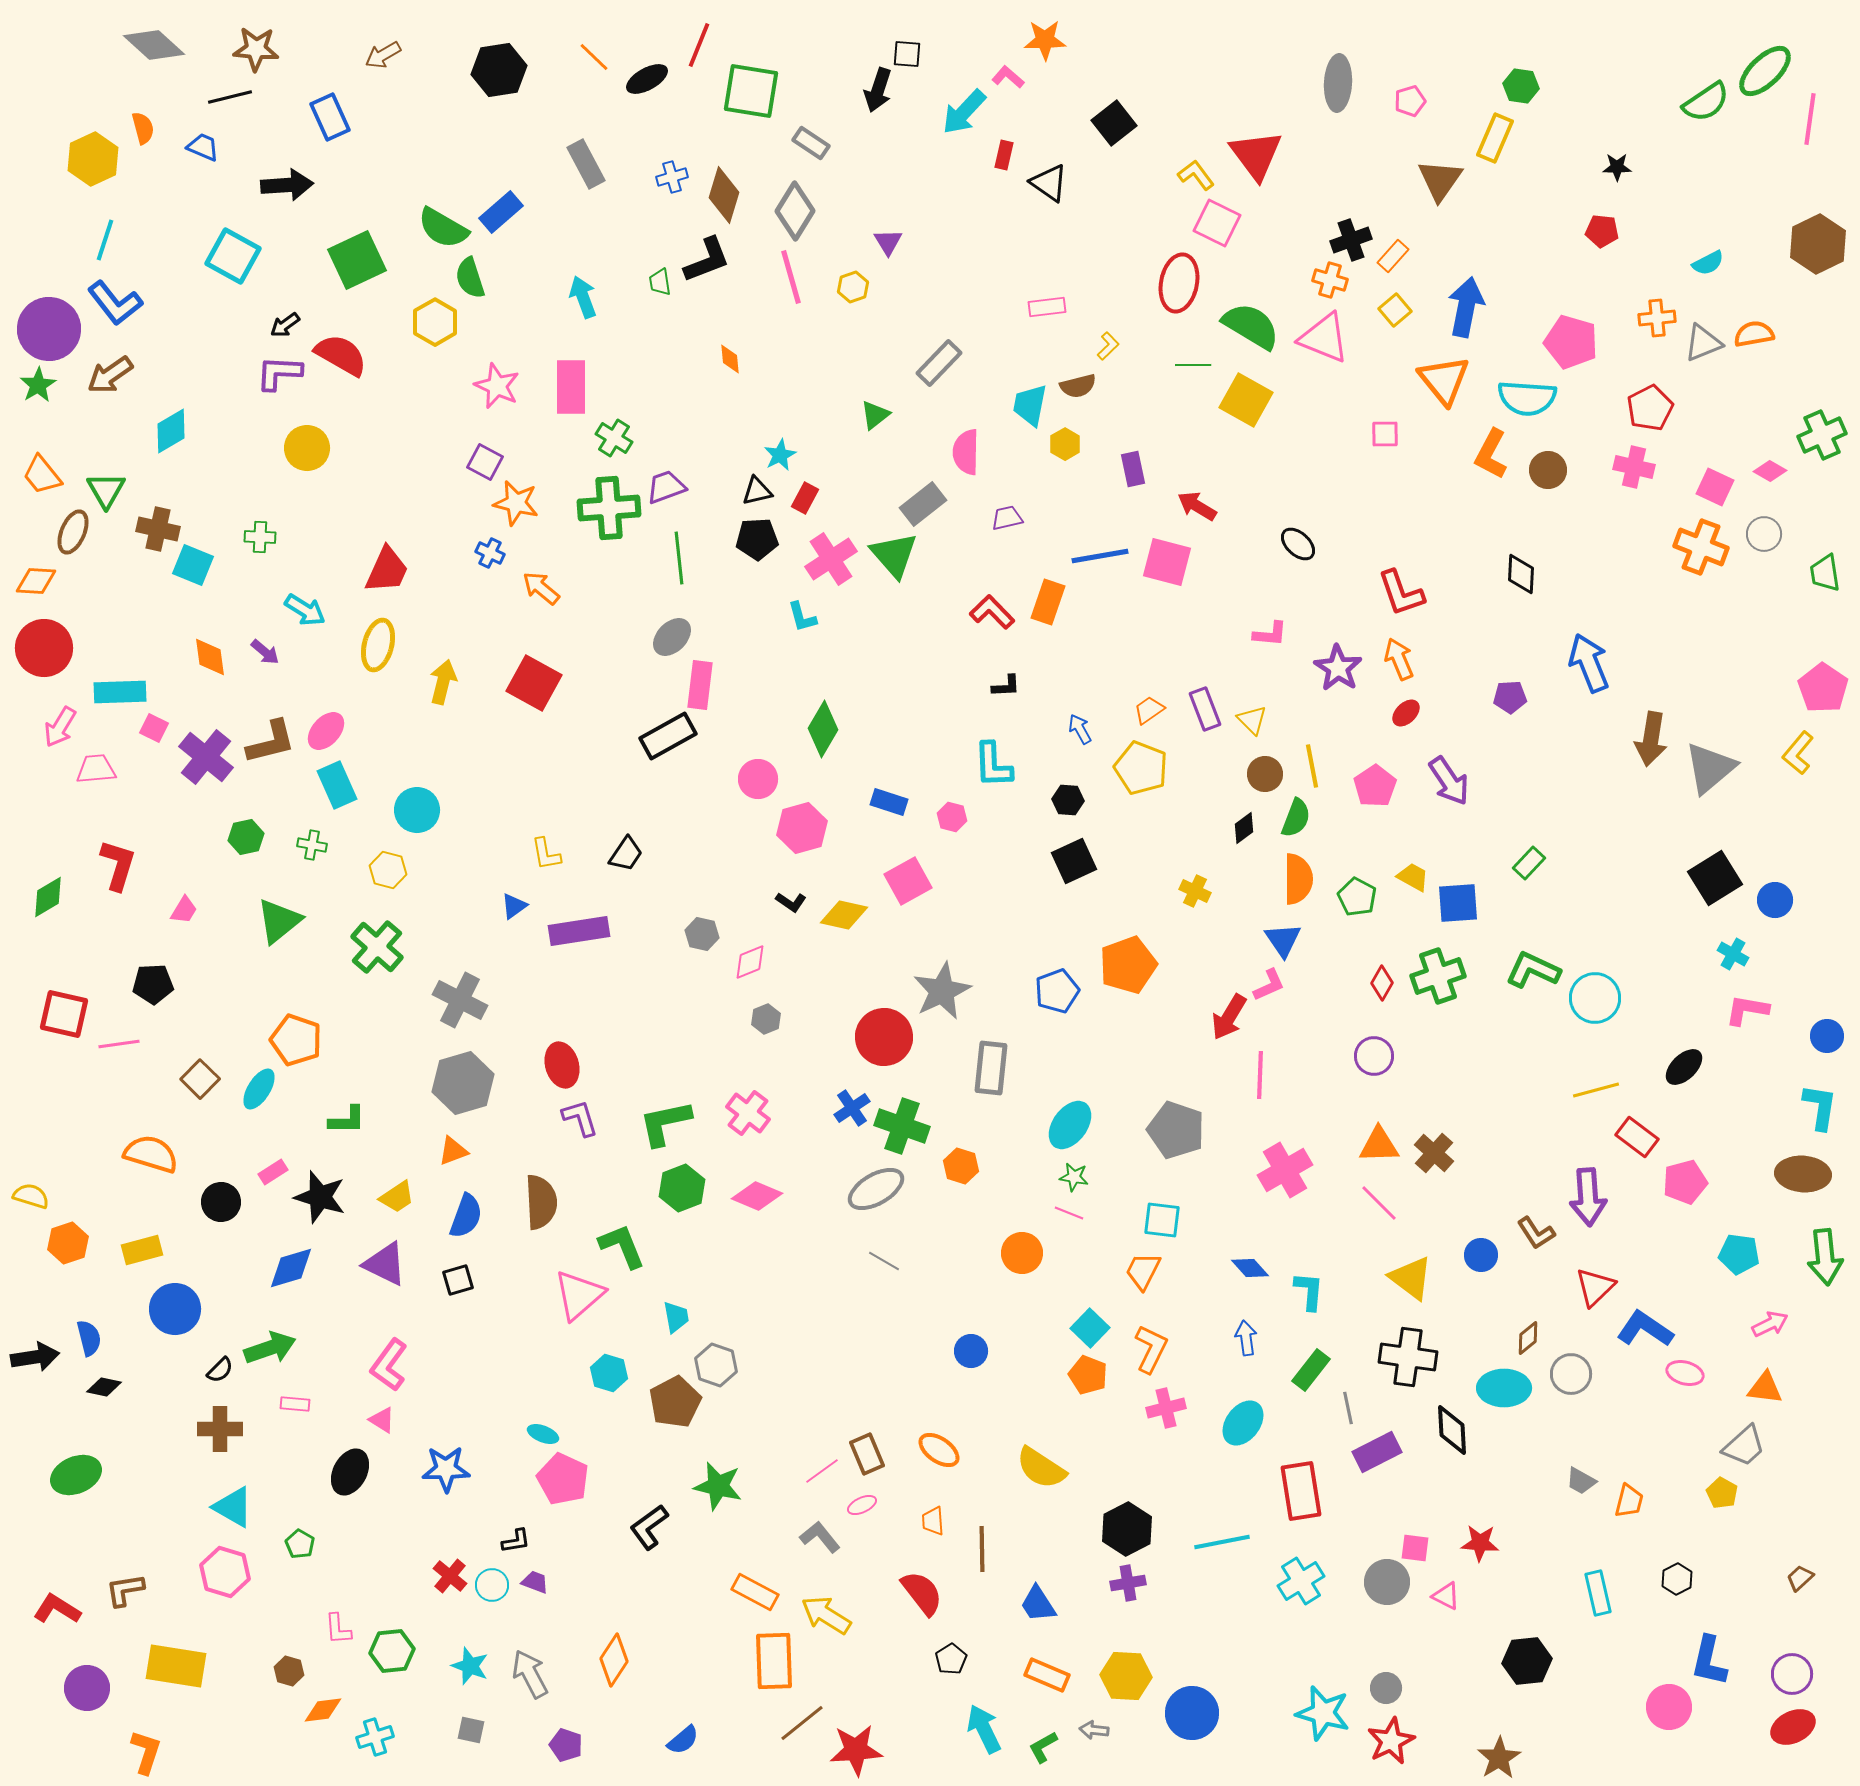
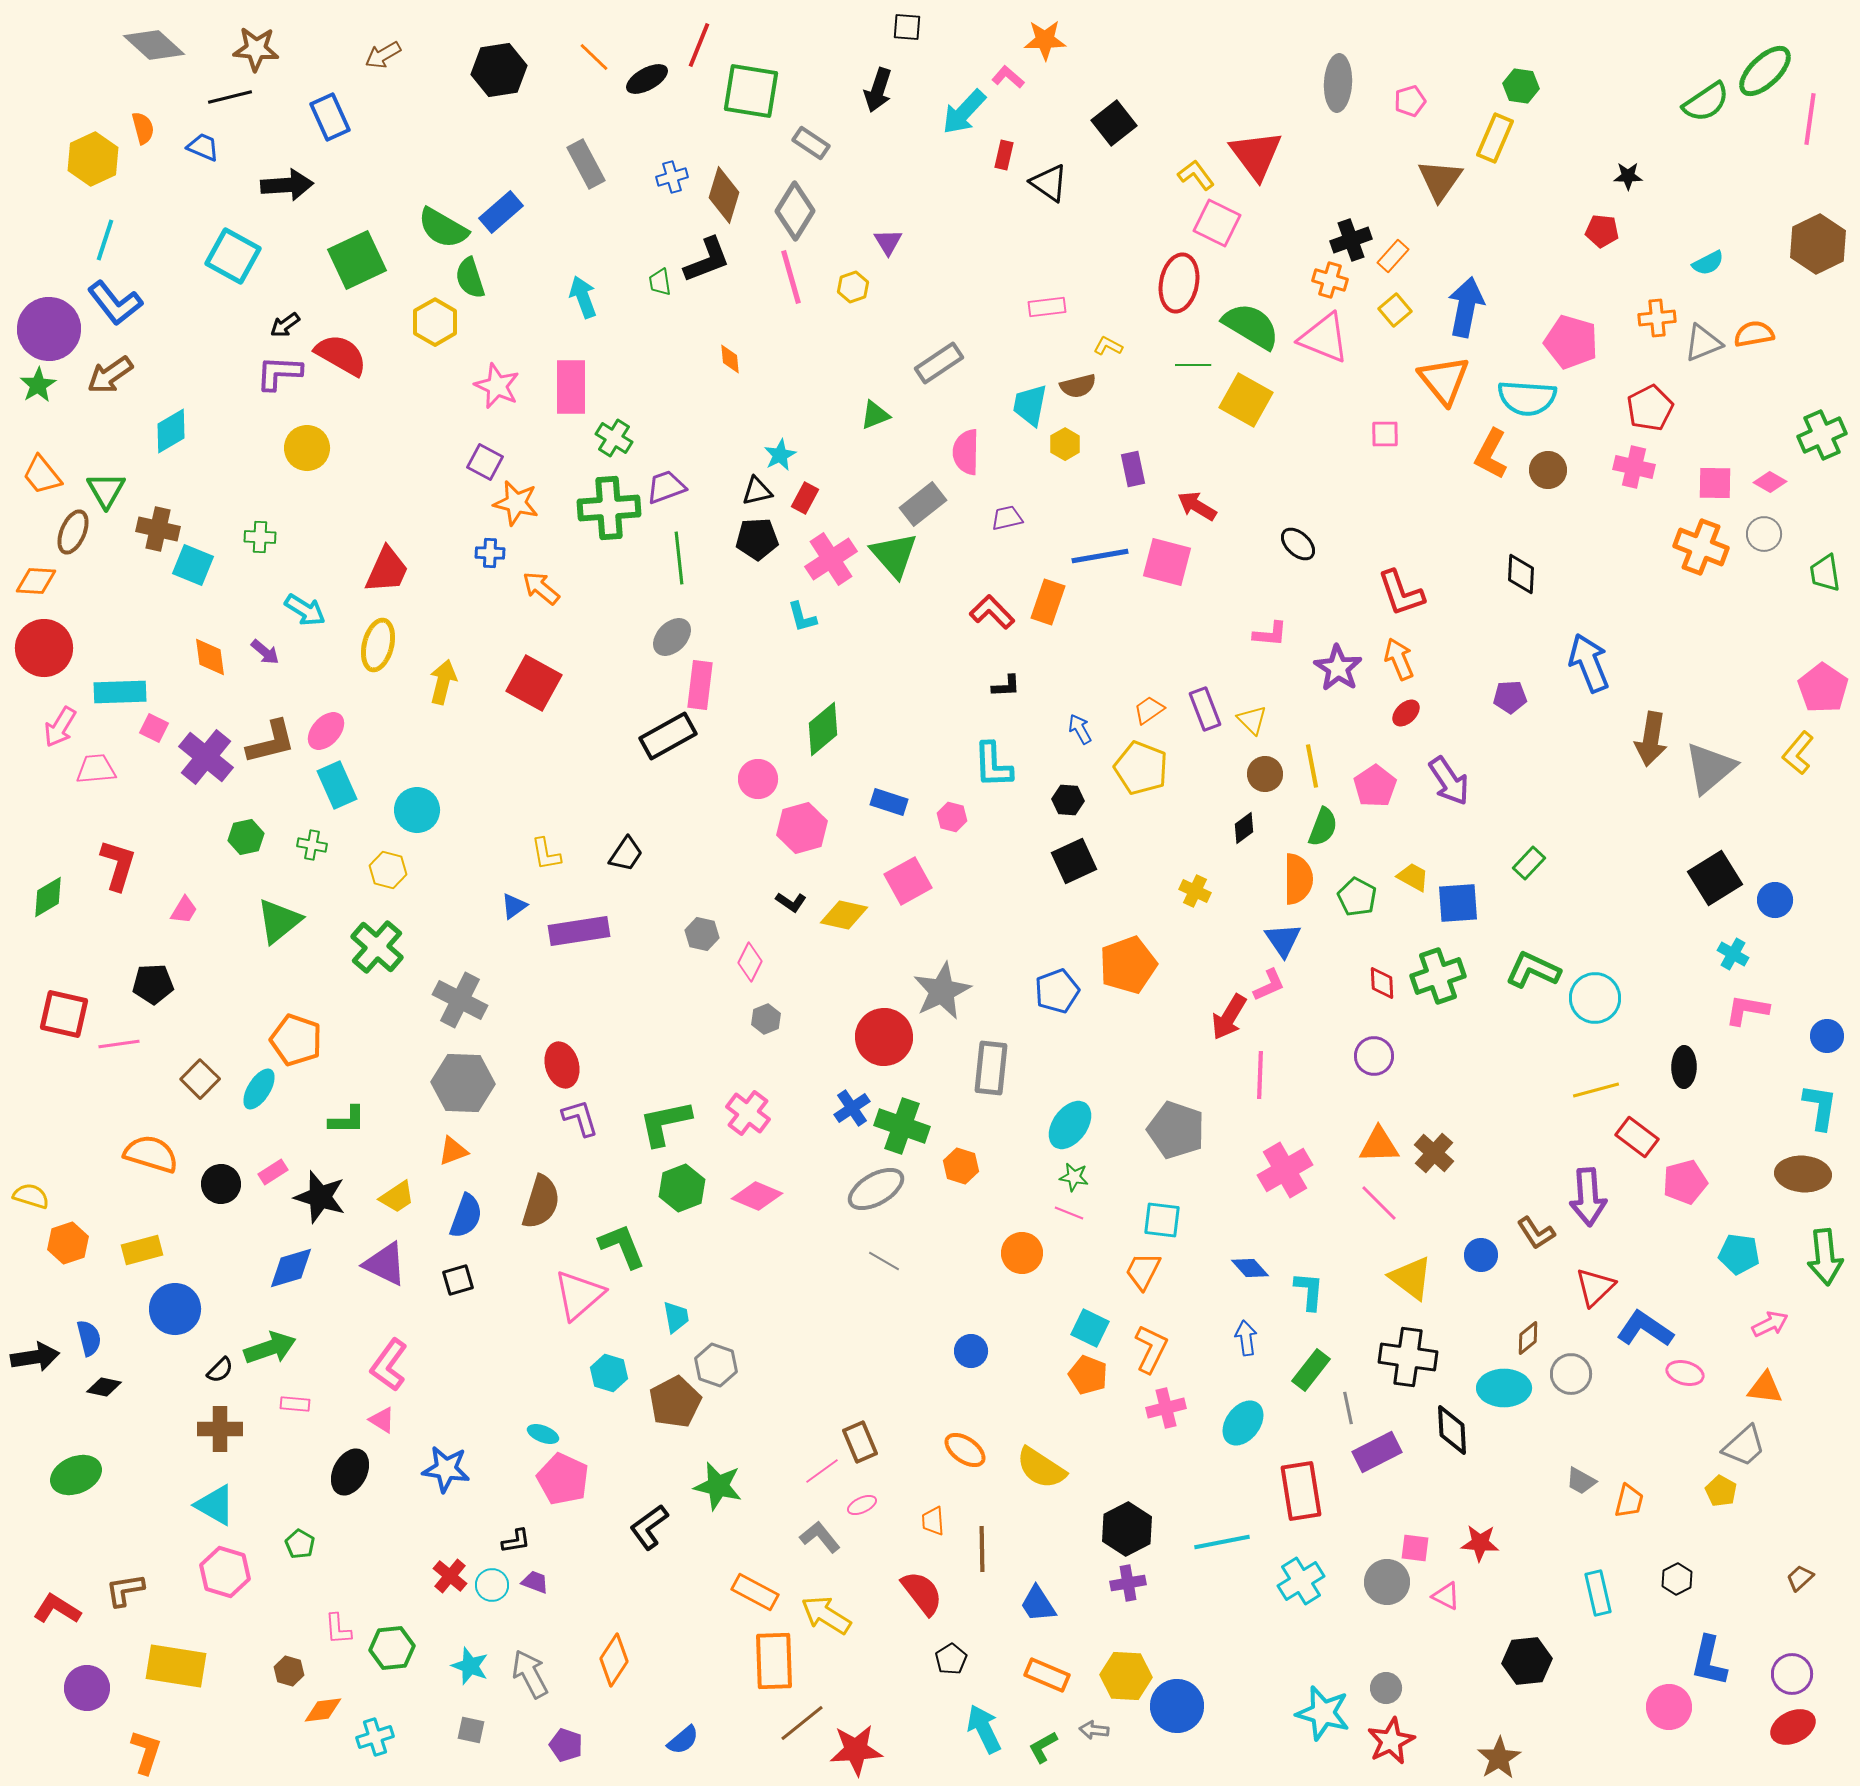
black square at (907, 54): moved 27 px up
black star at (1617, 167): moved 11 px right, 9 px down
yellow L-shape at (1108, 346): rotated 108 degrees counterclockwise
gray rectangle at (939, 363): rotated 12 degrees clockwise
green triangle at (875, 415): rotated 16 degrees clockwise
pink diamond at (1770, 471): moved 11 px down
pink square at (1715, 487): moved 4 px up; rotated 24 degrees counterclockwise
blue cross at (490, 553): rotated 24 degrees counterclockwise
green diamond at (823, 729): rotated 20 degrees clockwise
green semicircle at (1296, 818): moved 27 px right, 9 px down
pink diamond at (750, 962): rotated 42 degrees counterclockwise
red diamond at (1382, 983): rotated 32 degrees counterclockwise
black ellipse at (1684, 1067): rotated 45 degrees counterclockwise
gray hexagon at (463, 1083): rotated 18 degrees clockwise
black circle at (221, 1202): moved 18 px up
brown semicircle at (541, 1202): rotated 20 degrees clockwise
cyan square at (1090, 1328): rotated 18 degrees counterclockwise
orange ellipse at (939, 1450): moved 26 px right
brown rectangle at (867, 1454): moved 7 px left, 12 px up
blue star at (446, 1469): rotated 9 degrees clockwise
yellow pentagon at (1722, 1493): moved 1 px left, 2 px up
cyan triangle at (233, 1507): moved 18 px left, 2 px up
green hexagon at (392, 1651): moved 3 px up
blue circle at (1192, 1713): moved 15 px left, 7 px up
